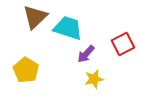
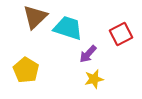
red square: moved 2 px left, 10 px up
purple arrow: moved 2 px right
